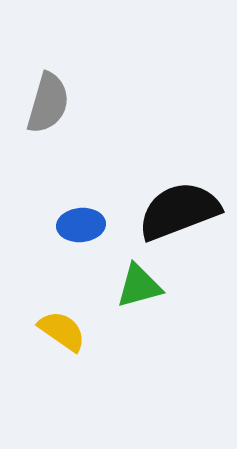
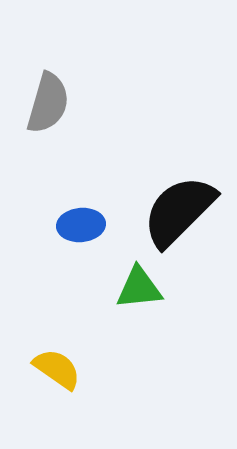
black semicircle: rotated 24 degrees counterclockwise
green triangle: moved 2 px down; rotated 9 degrees clockwise
yellow semicircle: moved 5 px left, 38 px down
